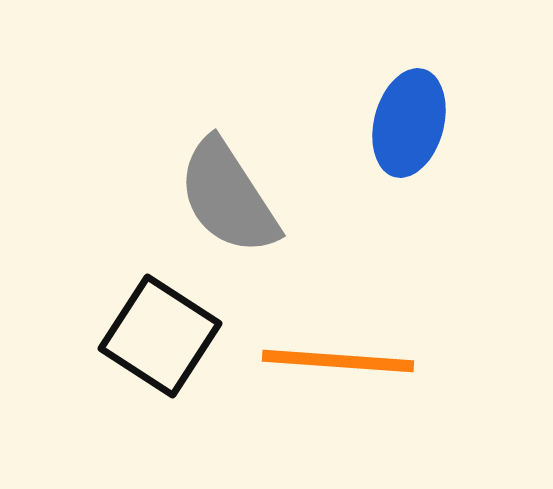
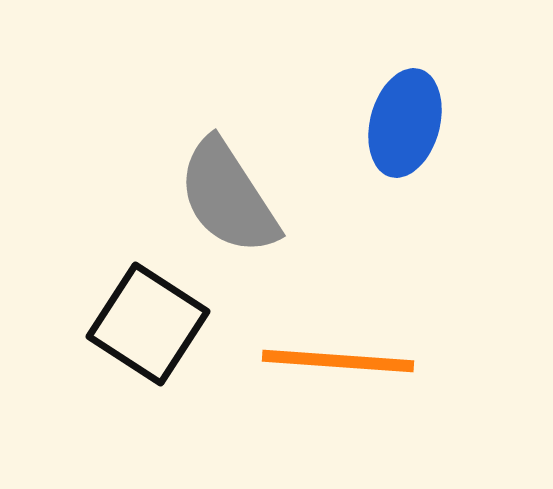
blue ellipse: moved 4 px left
black square: moved 12 px left, 12 px up
